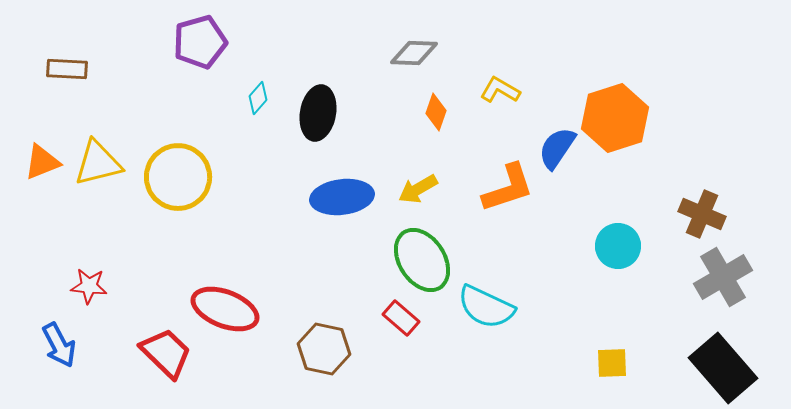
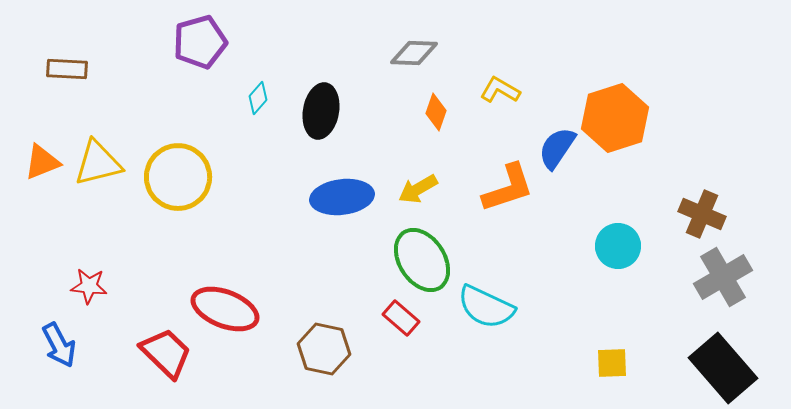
black ellipse: moved 3 px right, 2 px up
